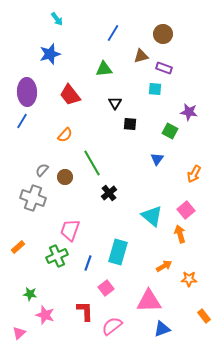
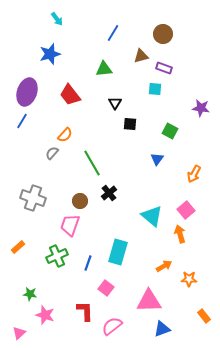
purple ellipse at (27, 92): rotated 20 degrees clockwise
purple star at (189, 112): moved 12 px right, 4 px up
gray semicircle at (42, 170): moved 10 px right, 17 px up
brown circle at (65, 177): moved 15 px right, 24 px down
pink trapezoid at (70, 230): moved 5 px up
pink square at (106, 288): rotated 14 degrees counterclockwise
